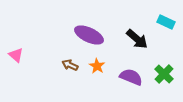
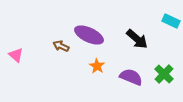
cyan rectangle: moved 5 px right, 1 px up
brown arrow: moved 9 px left, 19 px up
